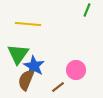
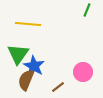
pink circle: moved 7 px right, 2 px down
